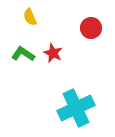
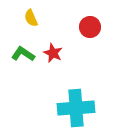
yellow semicircle: moved 1 px right, 1 px down
red circle: moved 1 px left, 1 px up
cyan cross: rotated 21 degrees clockwise
